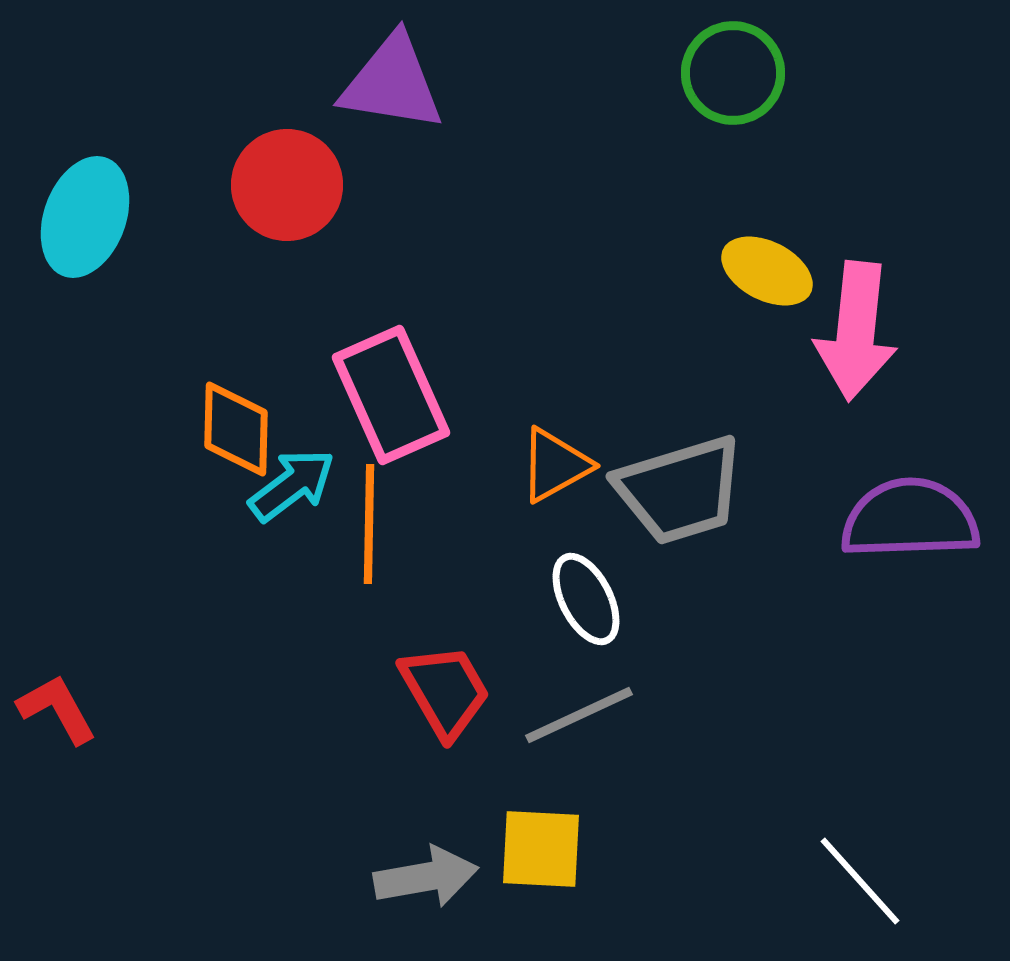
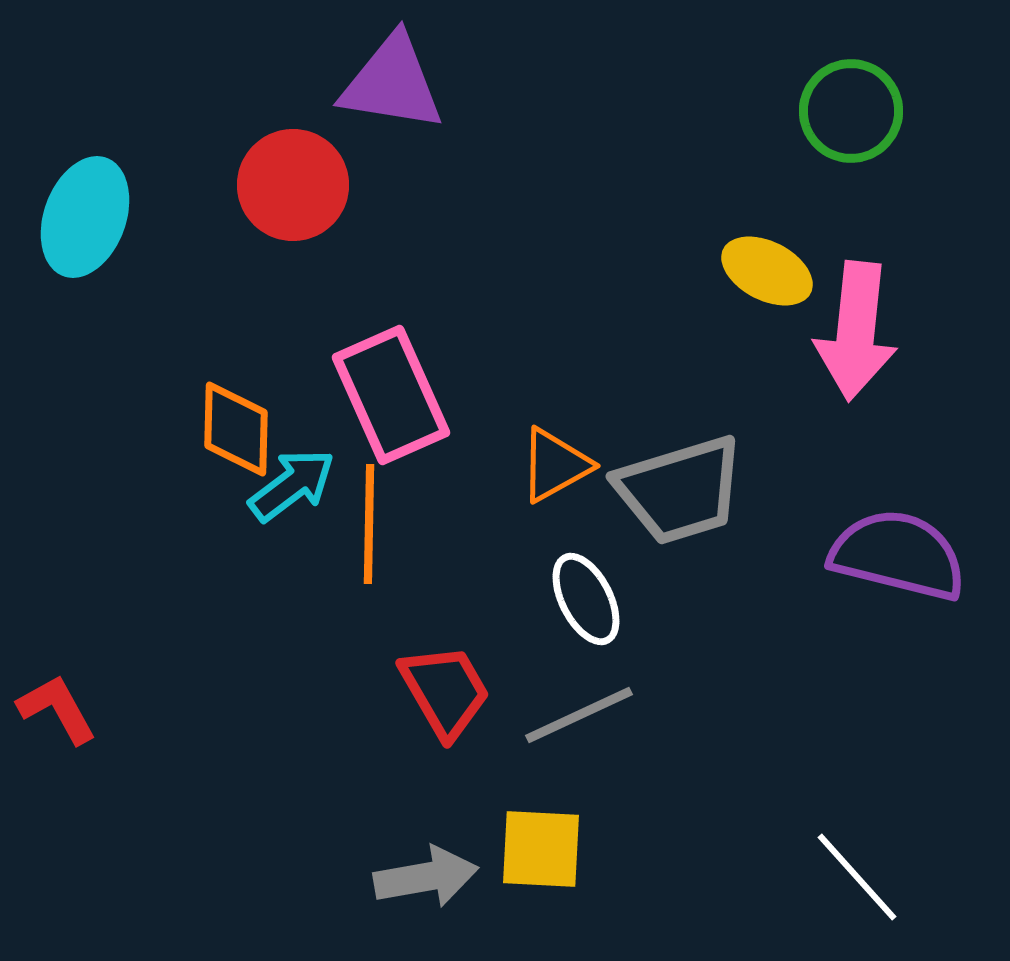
green circle: moved 118 px right, 38 px down
red circle: moved 6 px right
purple semicircle: moved 12 px left, 36 px down; rotated 16 degrees clockwise
white line: moved 3 px left, 4 px up
